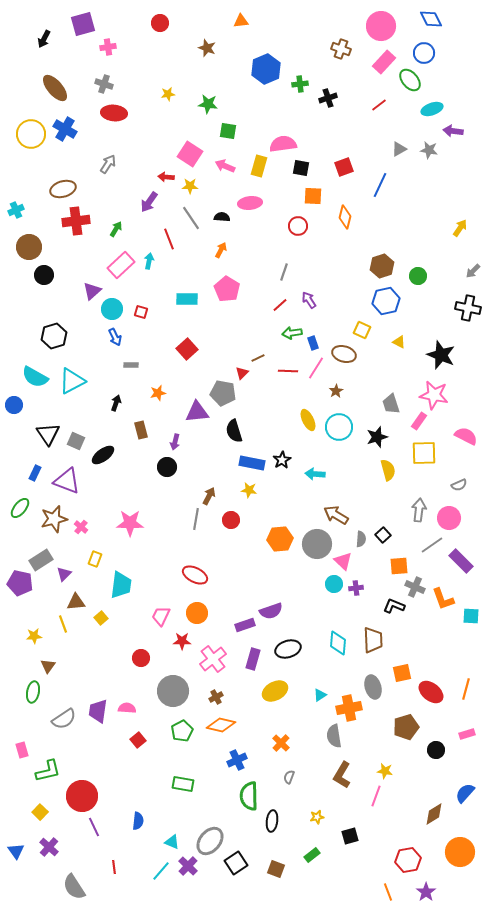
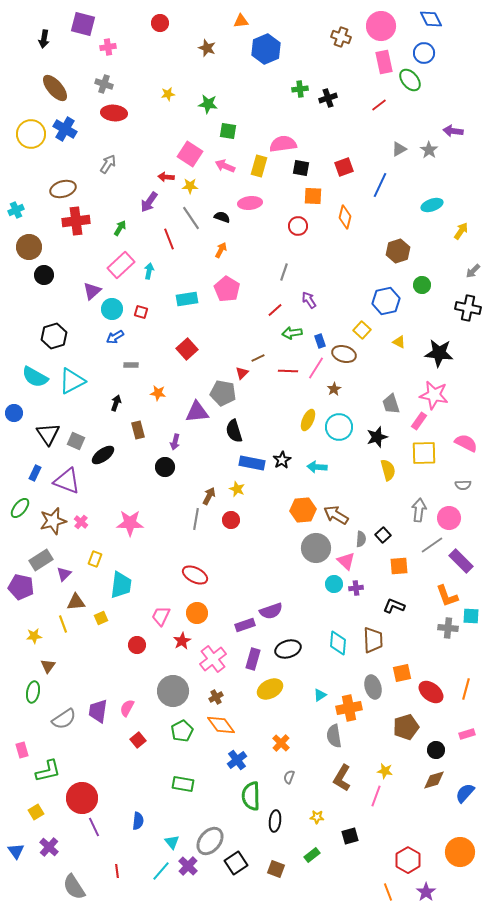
purple square at (83, 24): rotated 30 degrees clockwise
black arrow at (44, 39): rotated 18 degrees counterclockwise
brown cross at (341, 49): moved 12 px up
pink rectangle at (384, 62): rotated 55 degrees counterclockwise
blue hexagon at (266, 69): moved 20 px up
green cross at (300, 84): moved 5 px down
cyan ellipse at (432, 109): moved 96 px down
gray star at (429, 150): rotated 24 degrees clockwise
black semicircle at (222, 217): rotated 14 degrees clockwise
yellow arrow at (460, 228): moved 1 px right, 3 px down
green arrow at (116, 229): moved 4 px right, 1 px up
cyan arrow at (149, 261): moved 10 px down
brown hexagon at (382, 266): moved 16 px right, 15 px up
green circle at (418, 276): moved 4 px right, 9 px down
cyan rectangle at (187, 299): rotated 10 degrees counterclockwise
red line at (280, 305): moved 5 px left, 5 px down
yellow square at (362, 330): rotated 18 degrees clockwise
blue arrow at (115, 337): rotated 84 degrees clockwise
blue rectangle at (313, 343): moved 7 px right, 2 px up
black star at (441, 355): moved 2 px left, 2 px up; rotated 16 degrees counterclockwise
brown star at (336, 391): moved 2 px left, 2 px up
orange star at (158, 393): rotated 21 degrees clockwise
blue circle at (14, 405): moved 8 px down
yellow ellipse at (308, 420): rotated 50 degrees clockwise
brown rectangle at (141, 430): moved 3 px left
pink semicircle at (466, 436): moved 7 px down
black circle at (167, 467): moved 2 px left
cyan arrow at (315, 474): moved 2 px right, 7 px up
gray semicircle at (459, 485): moved 4 px right; rotated 21 degrees clockwise
yellow star at (249, 490): moved 12 px left, 1 px up; rotated 14 degrees clockwise
brown star at (54, 519): moved 1 px left, 2 px down
pink cross at (81, 527): moved 5 px up
orange hexagon at (280, 539): moved 23 px right, 29 px up
gray circle at (317, 544): moved 1 px left, 4 px down
pink triangle at (343, 561): moved 3 px right
purple pentagon at (20, 583): moved 1 px right, 4 px down
gray cross at (415, 587): moved 33 px right, 41 px down; rotated 18 degrees counterclockwise
orange L-shape at (443, 599): moved 4 px right, 3 px up
yellow square at (101, 618): rotated 16 degrees clockwise
red star at (182, 641): rotated 30 degrees counterclockwise
red circle at (141, 658): moved 4 px left, 13 px up
yellow ellipse at (275, 691): moved 5 px left, 2 px up
pink semicircle at (127, 708): rotated 66 degrees counterclockwise
orange diamond at (221, 725): rotated 40 degrees clockwise
blue cross at (237, 760): rotated 12 degrees counterclockwise
brown L-shape at (342, 775): moved 3 px down
red circle at (82, 796): moved 2 px down
green semicircle at (249, 796): moved 2 px right
yellow square at (40, 812): moved 4 px left; rotated 14 degrees clockwise
brown diamond at (434, 814): moved 34 px up; rotated 15 degrees clockwise
yellow star at (317, 817): rotated 16 degrees clockwise
black ellipse at (272, 821): moved 3 px right
cyan triangle at (172, 842): rotated 28 degrees clockwise
red hexagon at (408, 860): rotated 20 degrees counterclockwise
red line at (114, 867): moved 3 px right, 4 px down
